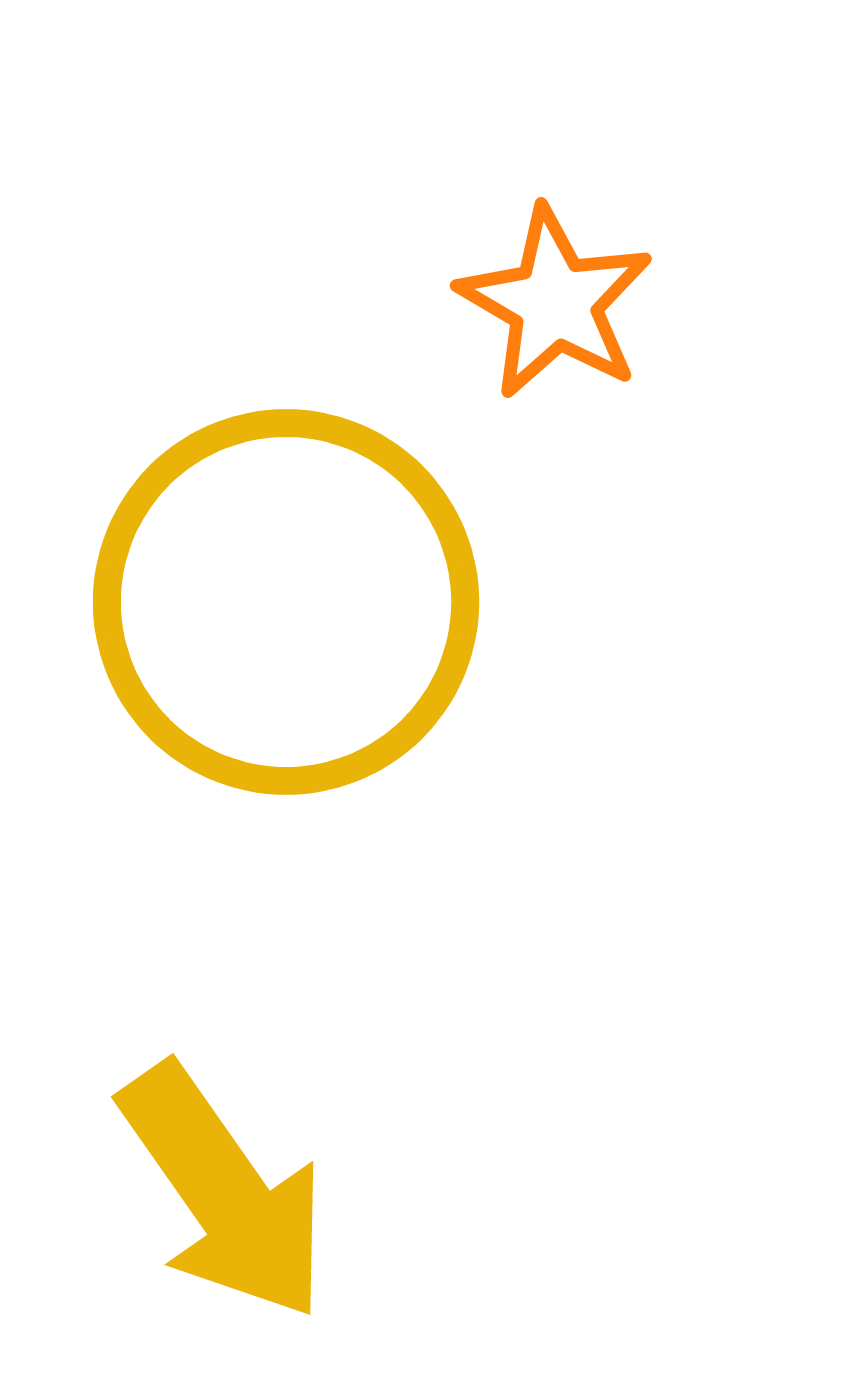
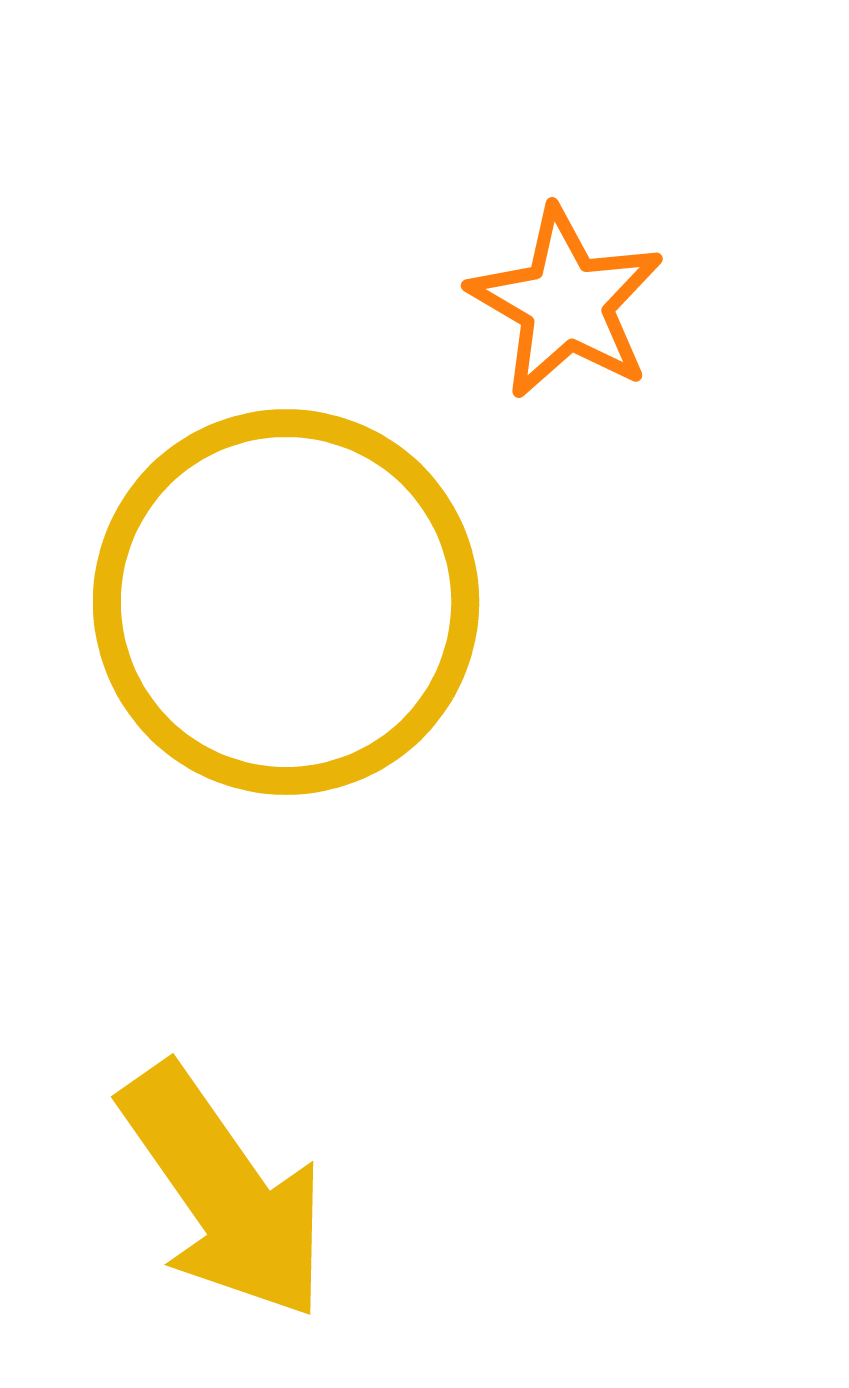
orange star: moved 11 px right
